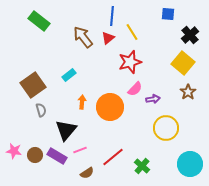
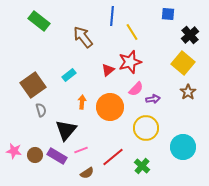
red triangle: moved 32 px down
pink semicircle: moved 1 px right
yellow circle: moved 20 px left
pink line: moved 1 px right
cyan circle: moved 7 px left, 17 px up
